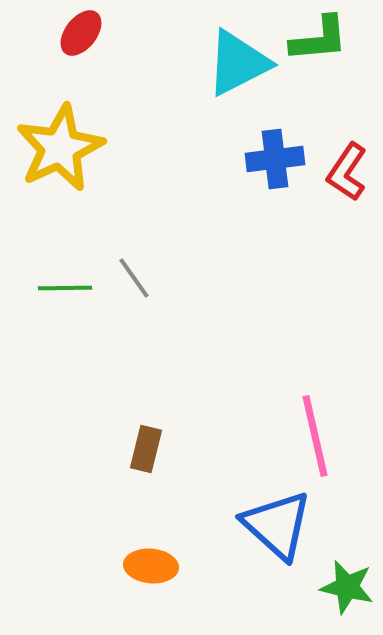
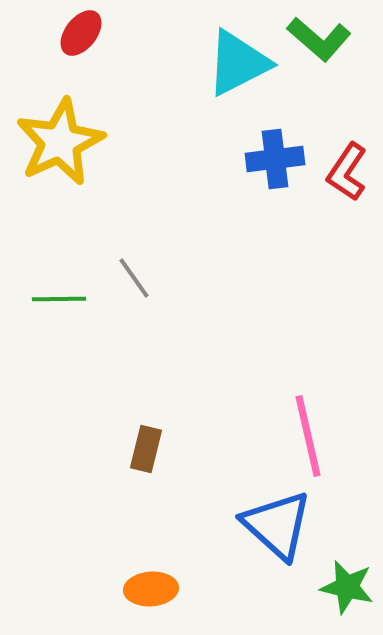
green L-shape: rotated 46 degrees clockwise
yellow star: moved 6 px up
green line: moved 6 px left, 11 px down
pink line: moved 7 px left
orange ellipse: moved 23 px down; rotated 9 degrees counterclockwise
